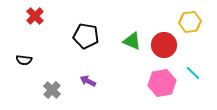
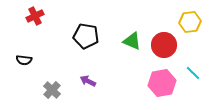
red cross: rotated 18 degrees clockwise
